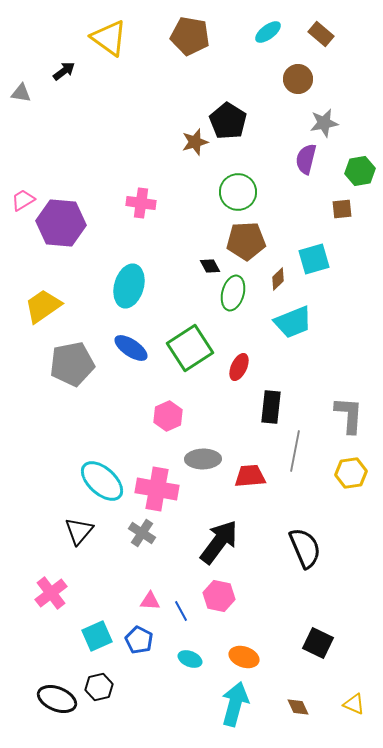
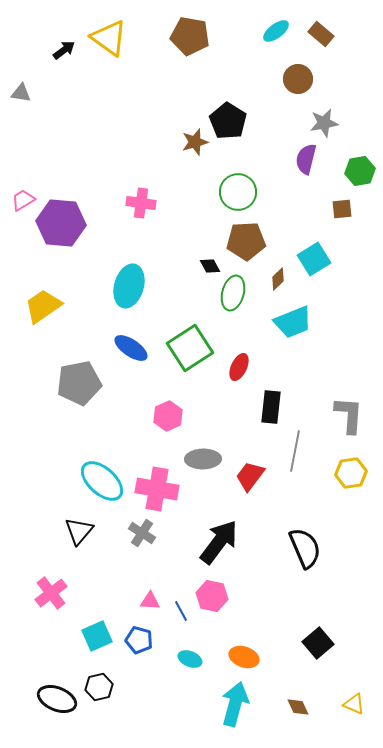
cyan ellipse at (268, 32): moved 8 px right, 1 px up
black arrow at (64, 71): moved 21 px up
cyan square at (314, 259): rotated 16 degrees counterclockwise
gray pentagon at (72, 364): moved 7 px right, 19 px down
red trapezoid at (250, 476): rotated 48 degrees counterclockwise
pink hexagon at (219, 596): moved 7 px left
blue pentagon at (139, 640): rotated 12 degrees counterclockwise
black square at (318, 643): rotated 24 degrees clockwise
